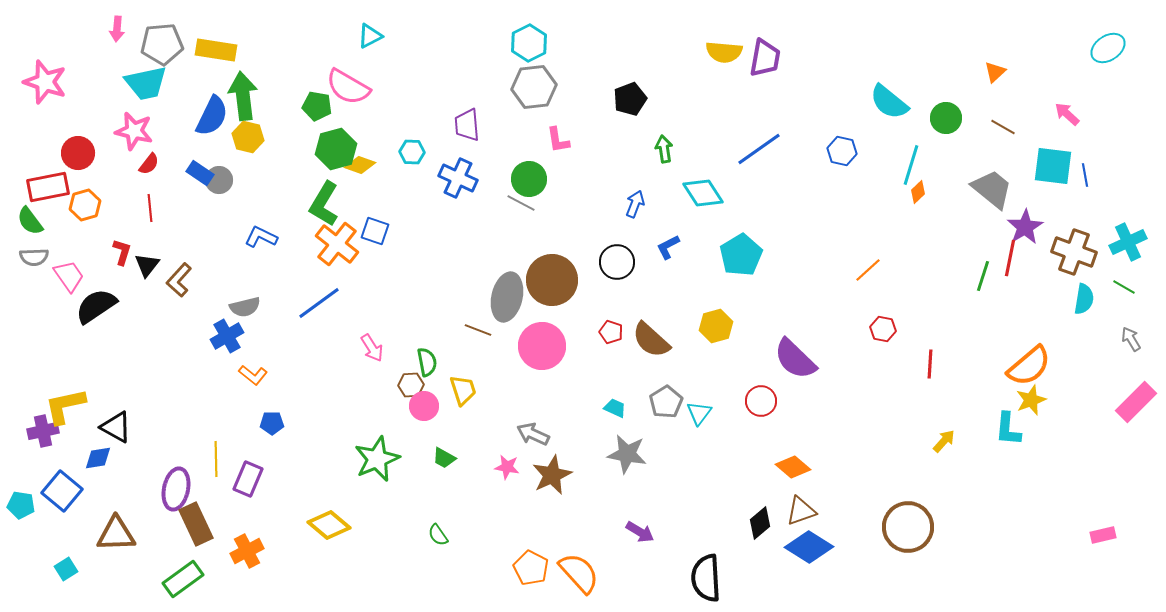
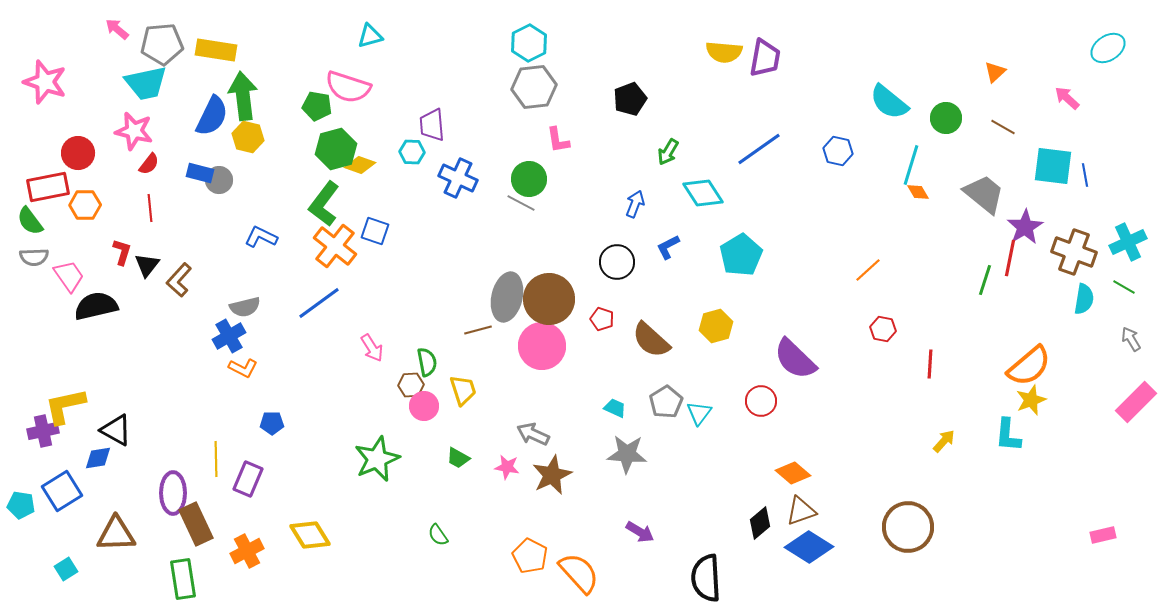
pink arrow at (117, 29): rotated 125 degrees clockwise
cyan triangle at (370, 36): rotated 12 degrees clockwise
pink semicircle at (348, 87): rotated 12 degrees counterclockwise
pink arrow at (1067, 114): moved 16 px up
purple trapezoid at (467, 125): moved 35 px left
green arrow at (664, 149): moved 4 px right, 3 px down; rotated 140 degrees counterclockwise
blue hexagon at (842, 151): moved 4 px left
blue rectangle at (200, 173): rotated 20 degrees counterclockwise
gray trapezoid at (992, 189): moved 8 px left, 5 px down
orange diamond at (918, 192): rotated 75 degrees counterclockwise
green L-shape at (324, 204): rotated 6 degrees clockwise
orange hexagon at (85, 205): rotated 16 degrees clockwise
orange cross at (337, 244): moved 2 px left, 2 px down
green line at (983, 276): moved 2 px right, 4 px down
brown circle at (552, 280): moved 3 px left, 19 px down
black semicircle at (96, 306): rotated 21 degrees clockwise
brown line at (478, 330): rotated 36 degrees counterclockwise
red pentagon at (611, 332): moved 9 px left, 13 px up
blue cross at (227, 336): moved 2 px right
orange L-shape at (253, 375): moved 10 px left, 7 px up; rotated 12 degrees counterclockwise
black triangle at (116, 427): moved 3 px down
cyan L-shape at (1008, 429): moved 6 px down
gray star at (627, 454): rotated 6 degrees counterclockwise
green trapezoid at (444, 458): moved 14 px right
orange diamond at (793, 467): moved 6 px down
purple ellipse at (176, 489): moved 3 px left, 4 px down; rotated 12 degrees counterclockwise
blue square at (62, 491): rotated 18 degrees clockwise
yellow diamond at (329, 525): moved 19 px left, 10 px down; rotated 18 degrees clockwise
orange pentagon at (531, 568): moved 1 px left, 12 px up
green rectangle at (183, 579): rotated 63 degrees counterclockwise
